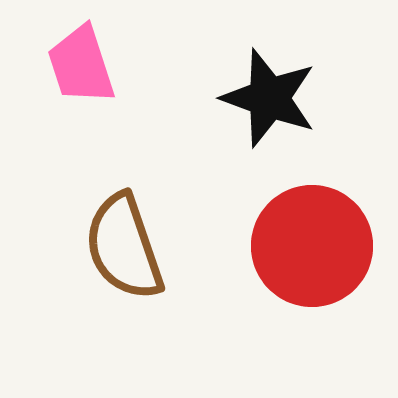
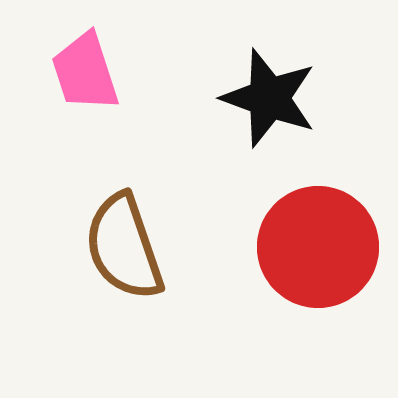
pink trapezoid: moved 4 px right, 7 px down
red circle: moved 6 px right, 1 px down
